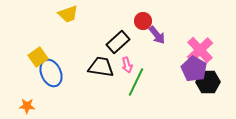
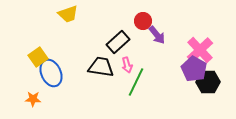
orange star: moved 6 px right, 7 px up
